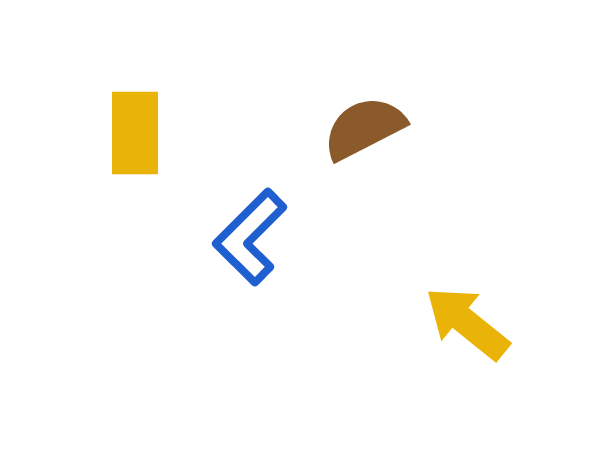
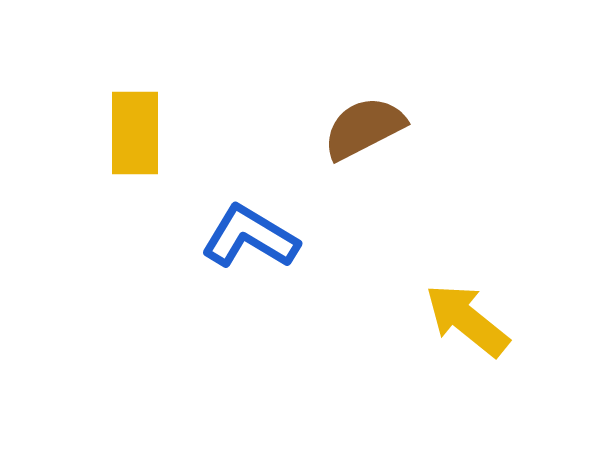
blue L-shape: rotated 76 degrees clockwise
yellow arrow: moved 3 px up
